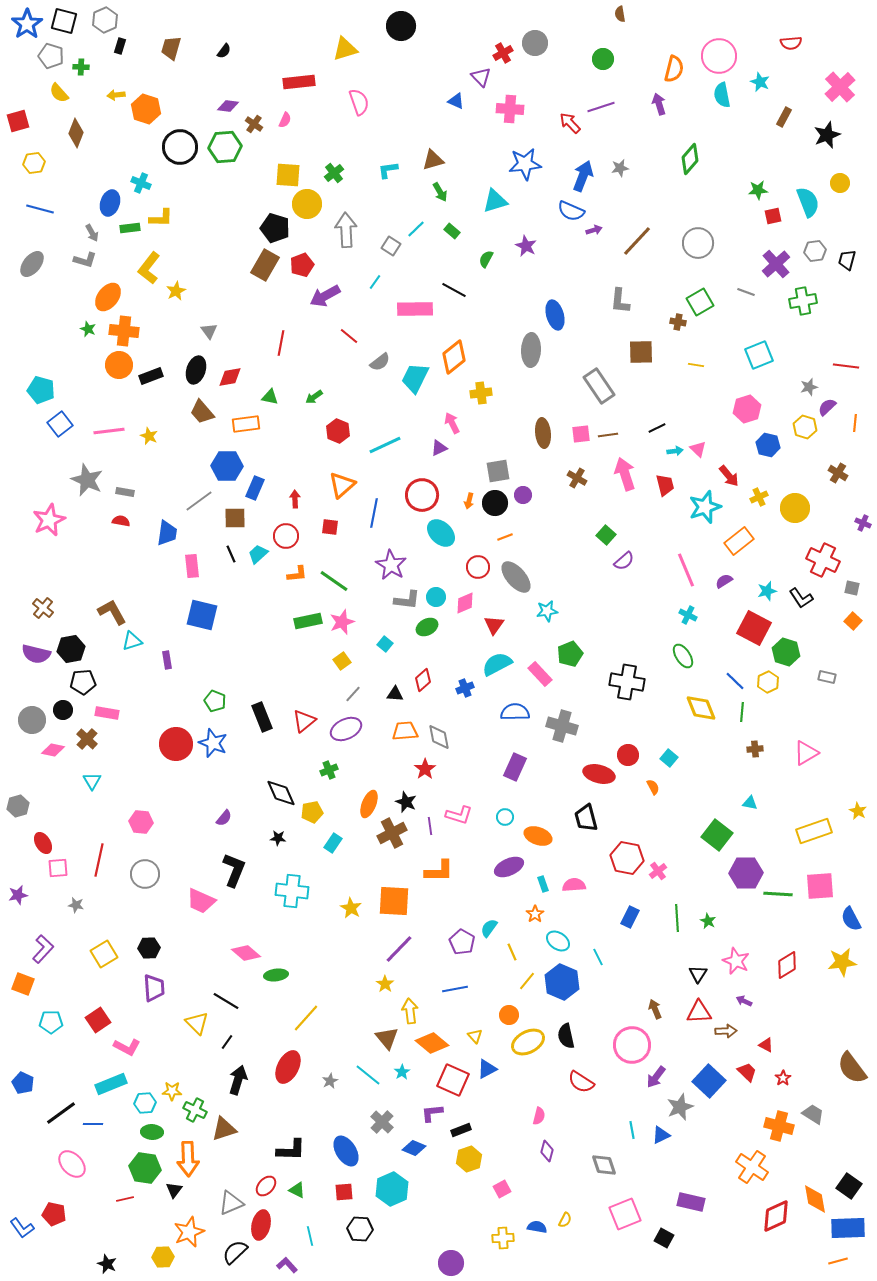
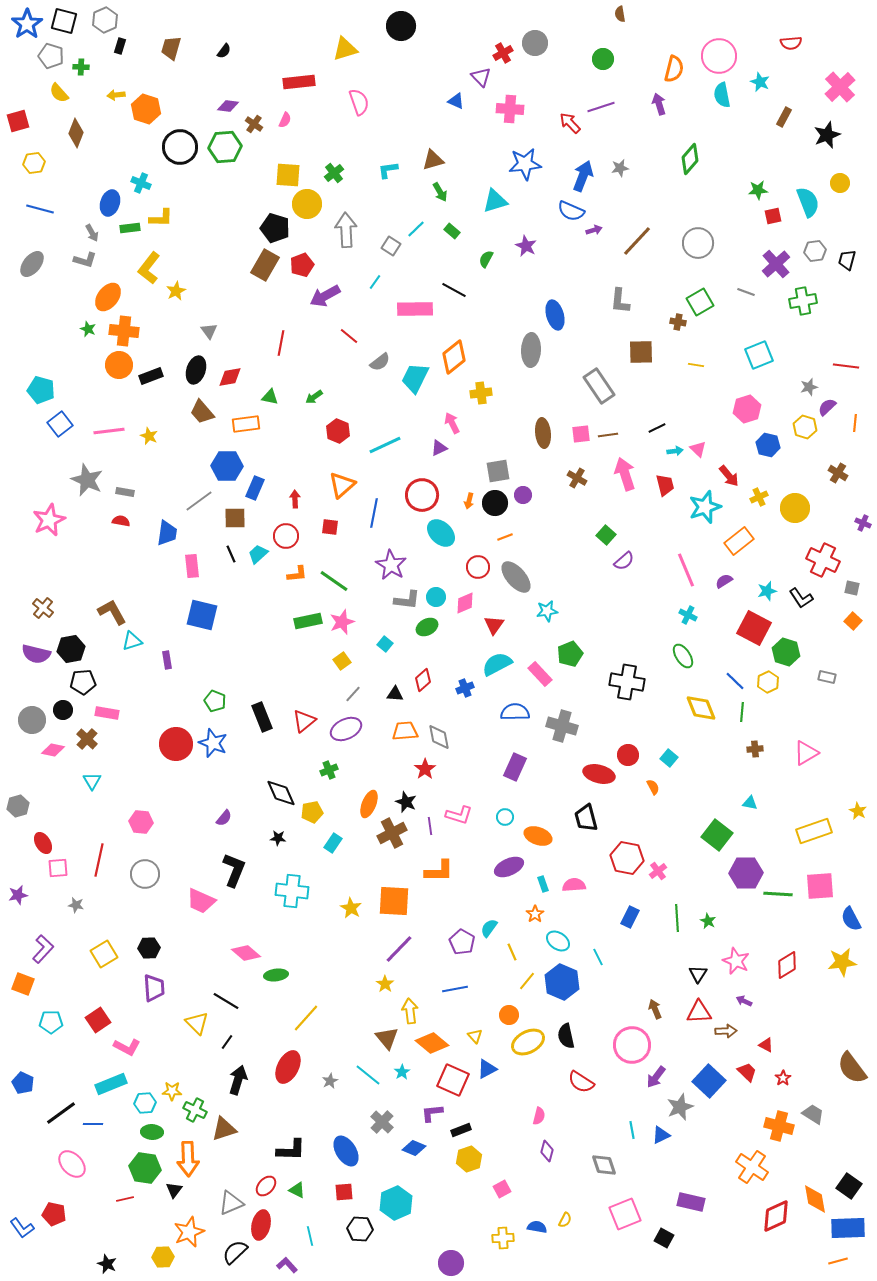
cyan hexagon at (392, 1189): moved 4 px right, 14 px down
